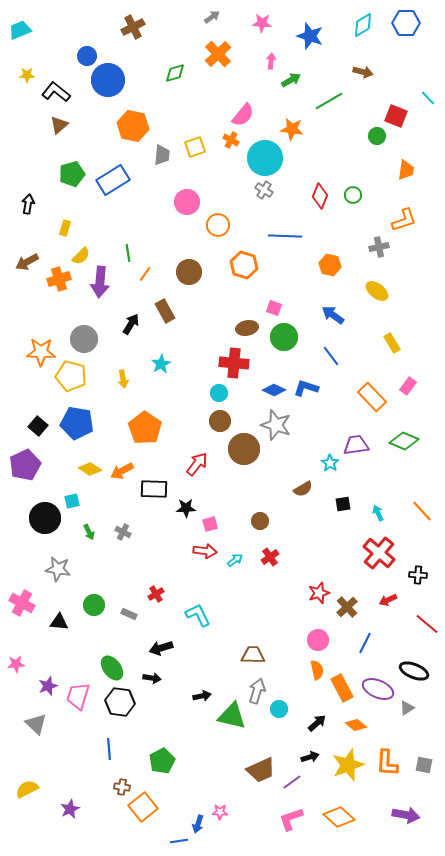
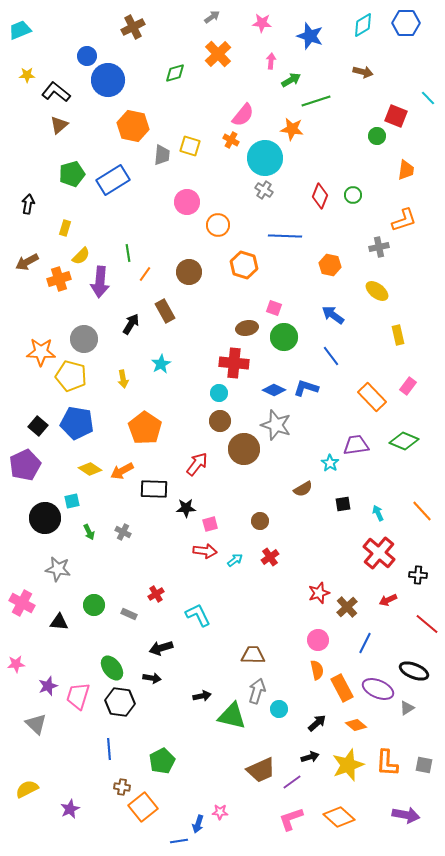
green line at (329, 101): moved 13 px left; rotated 12 degrees clockwise
yellow square at (195, 147): moved 5 px left, 1 px up; rotated 35 degrees clockwise
yellow rectangle at (392, 343): moved 6 px right, 8 px up; rotated 18 degrees clockwise
